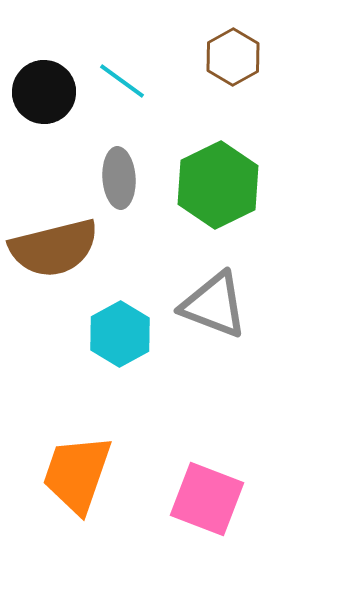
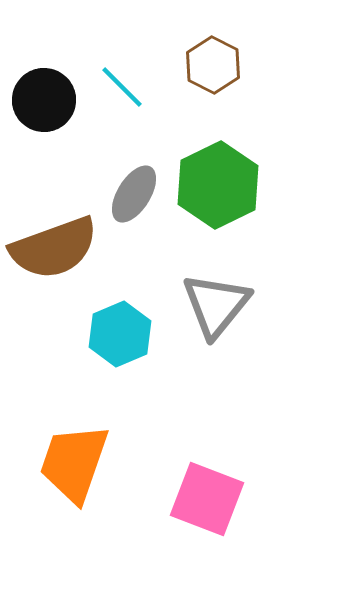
brown hexagon: moved 20 px left, 8 px down; rotated 4 degrees counterclockwise
cyan line: moved 6 px down; rotated 9 degrees clockwise
black circle: moved 8 px down
gray ellipse: moved 15 px right, 16 px down; rotated 36 degrees clockwise
brown semicircle: rotated 6 degrees counterclockwise
gray triangle: moved 2 px right; rotated 48 degrees clockwise
cyan hexagon: rotated 6 degrees clockwise
orange trapezoid: moved 3 px left, 11 px up
